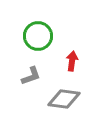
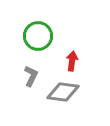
gray L-shape: rotated 45 degrees counterclockwise
gray diamond: moved 1 px left, 7 px up
